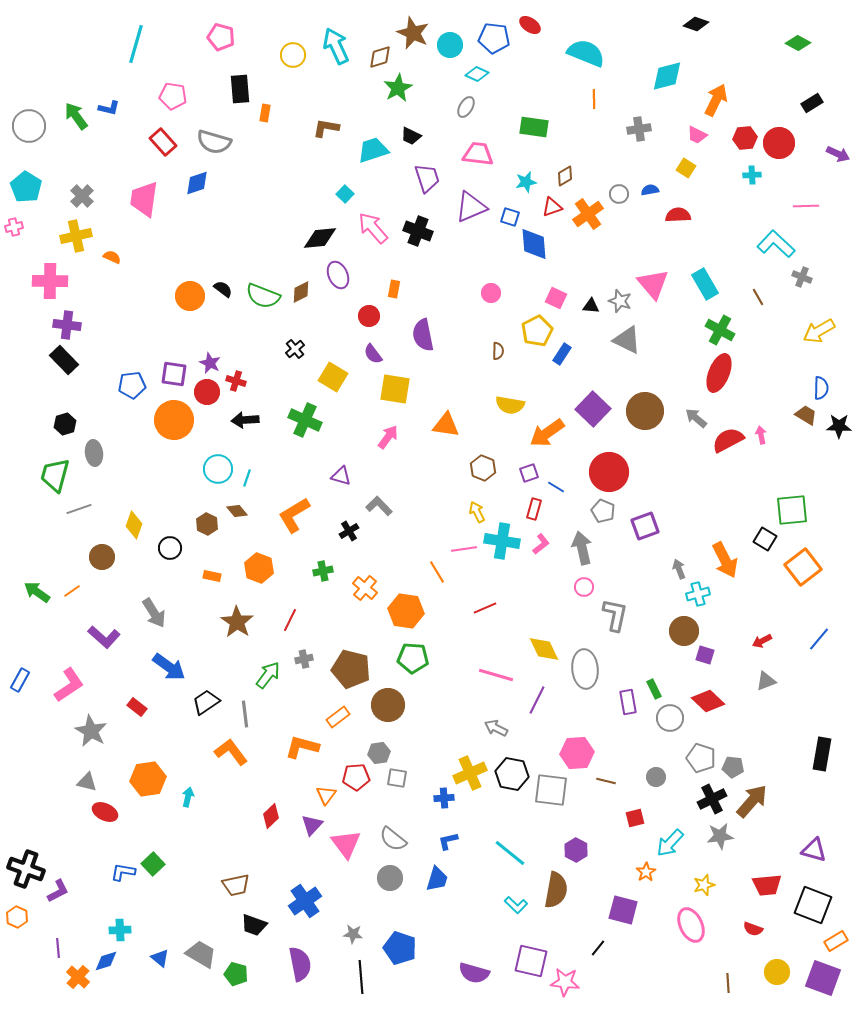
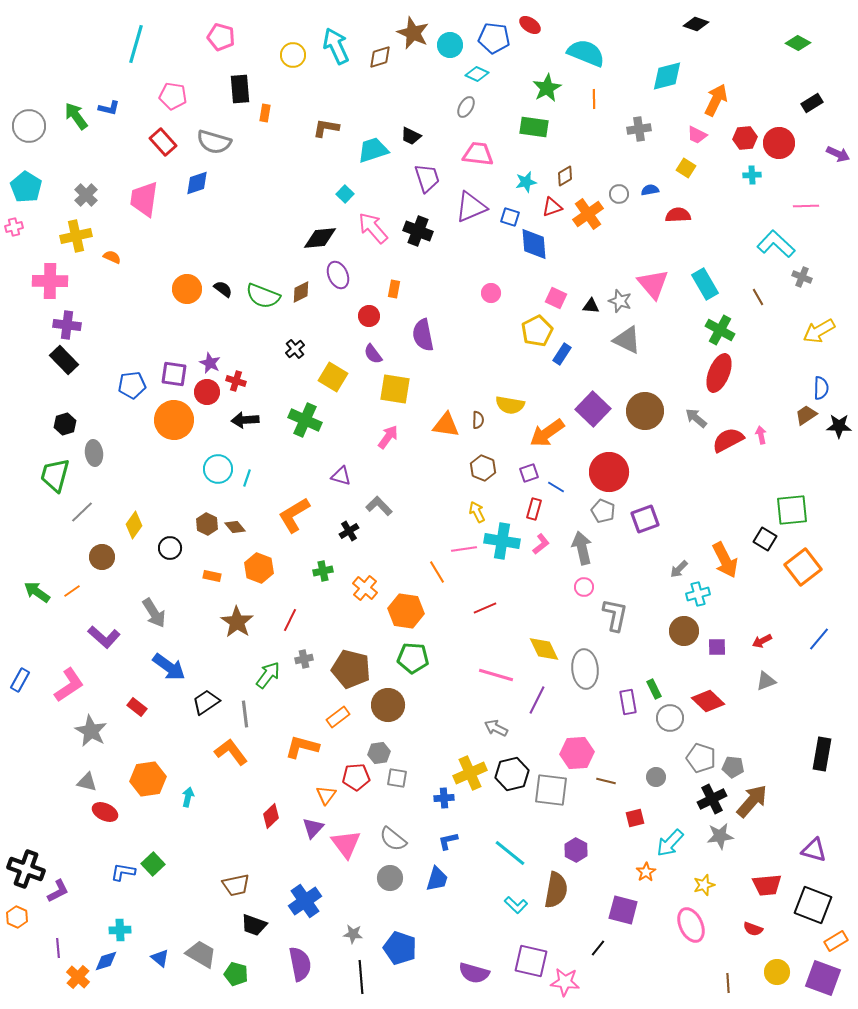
green star at (398, 88): moved 149 px right
gray cross at (82, 196): moved 4 px right, 1 px up
orange circle at (190, 296): moved 3 px left, 7 px up
brown semicircle at (498, 351): moved 20 px left, 69 px down
brown trapezoid at (806, 415): rotated 65 degrees counterclockwise
gray line at (79, 509): moved 3 px right, 3 px down; rotated 25 degrees counterclockwise
brown diamond at (237, 511): moved 2 px left, 16 px down
yellow diamond at (134, 525): rotated 16 degrees clockwise
purple square at (645, 526): moved 7 px up
gray arrow at (679, 569): rotated 114 degrees counterclockwise
purple square at (705, 655): moved 12 px right, 8 px up; rotated 18 degrees counterclockwise
black hexagon at (512, 774): rotated 24 degrees counterclockwise
purple triangle at (312, 825): moved 1 px right, 3 px down
